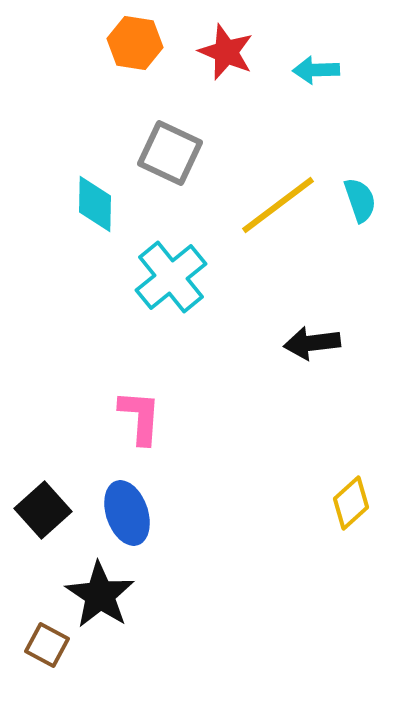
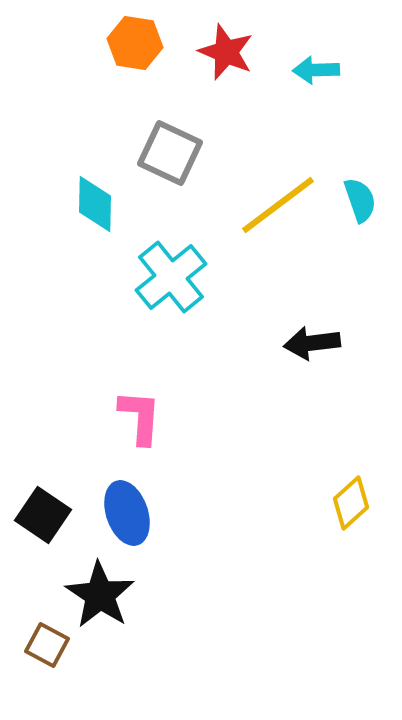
black square: moved 5 px down; rotated 14 degrees counterclockwise
